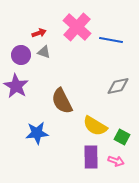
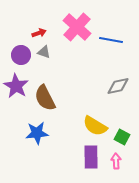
brown semicircle: moved 17 px left, 3 px up
pink arrow: rotated 112 degrees counterclockwise
